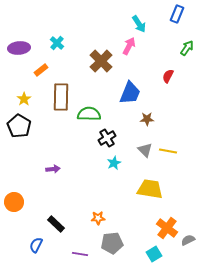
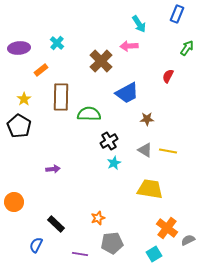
pink arrow: rotated 120 degrees counterclockwise
blue trapezoid: moved 3 px left; rotated 40 degrees clockwise
black cross: moved 2 px right, 3 px down
gray triangle: rotated 14 degrees counterclockwise
orange star: rotated 16 degrees counterclockwise
